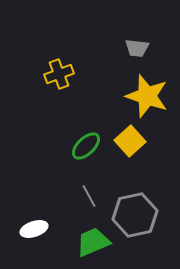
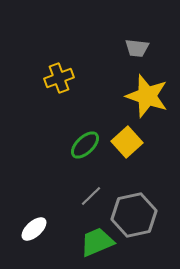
yellow cross: moved 4 px down
yellow square: moved 3 px left, 1 px down
green ellipse: moved 1 px left, 1 px up
gray line: moved 2 px right; rotated 75 degrees clockwise
gray hexagon: moved 1 px left
white ellipse: rotated 24 degrees counterclockwise
green trapezoid: moved 4 px right
